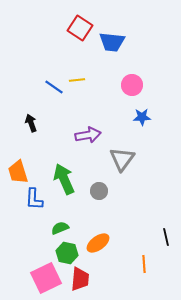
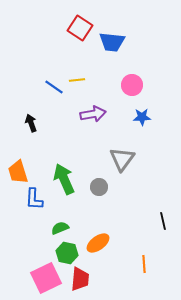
purple arrow: moved 5 px right, 21 px up
gray circle: moved 4 px up
black line: moved 3 px left, 16 px up
